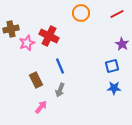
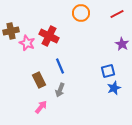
brown cross: moved 2 px down
pink star: rotated 28 degrees counterclockwise
blue square: moved 4 px left, 5 px down
brown rectangle: moved 3 px right
blue star: rotated 24 degrees counterclockwise
